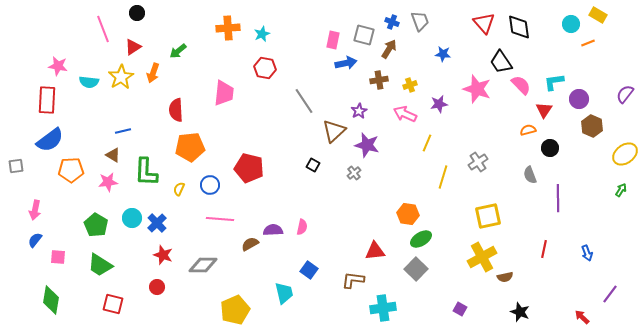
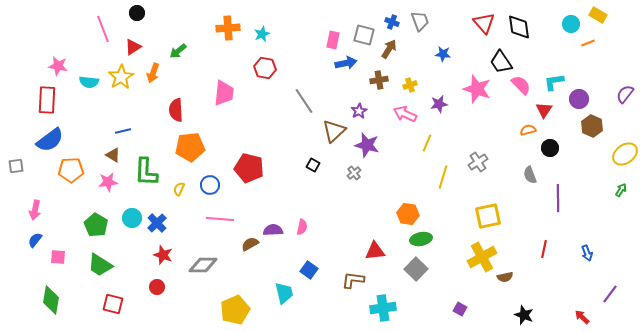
green ellipse at (421, 239): rotated 20 degrees clockwise
black star at (520, 312): moved 4 px right, 3 px down
